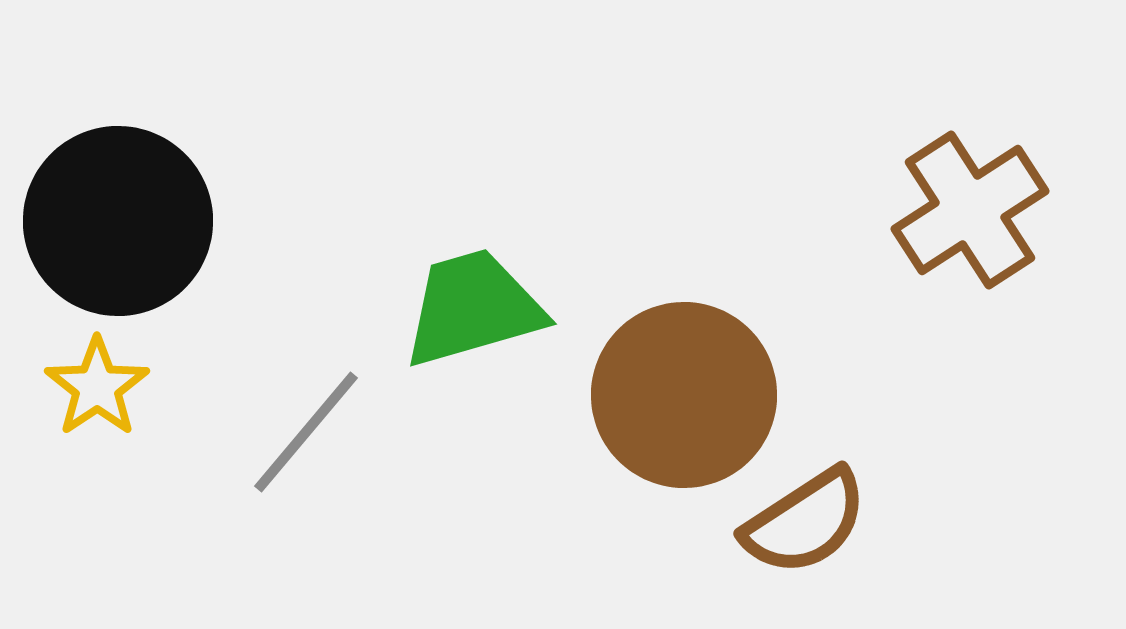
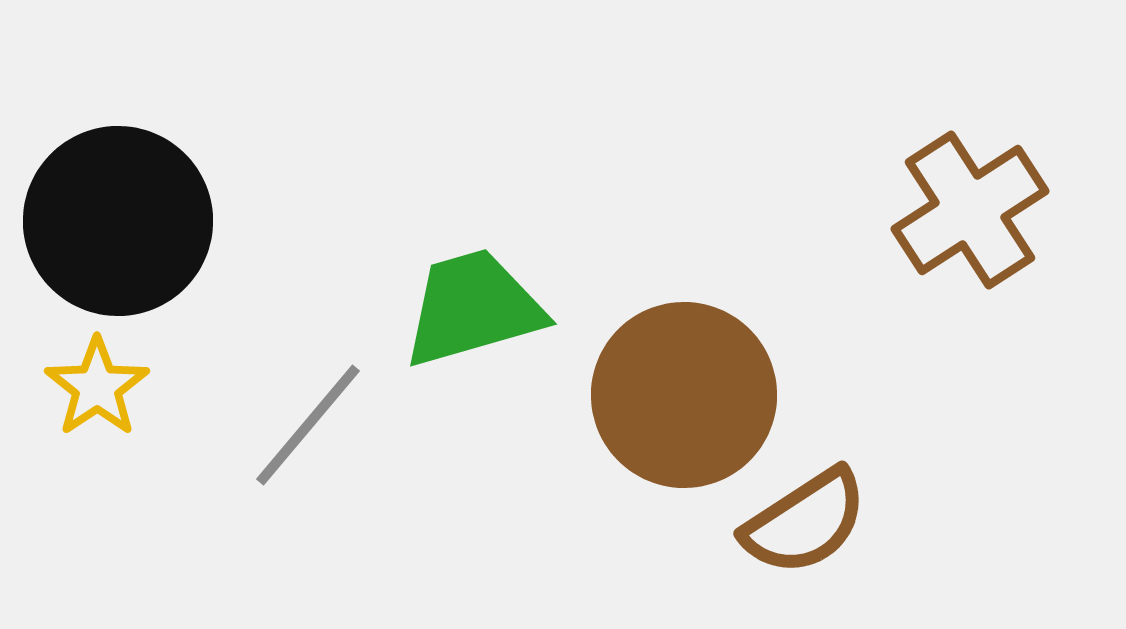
gray line: moved 2 px right, 7 px up
